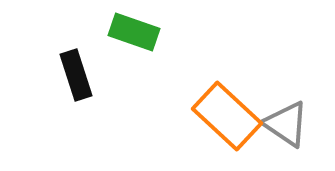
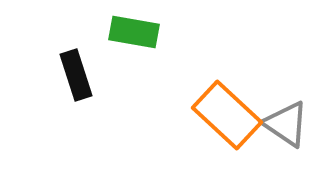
green rectangle: rotated 9 degrees counterclockwise
orange rectangle: moved 1 px up
